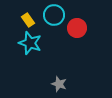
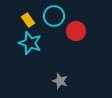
cyan circle: moved 1 px down
red circle: moved 1 px left, 3 px down
gray star: moved 1 px right, 3 px up
